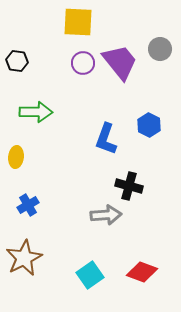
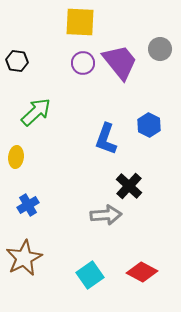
yellow square: moved 2 px right
green arrow: rotated 44 degrees counterclockwise
black cross: rotated 28 degrees clockwise
red diamond: rotated 8 degrees clockwise
